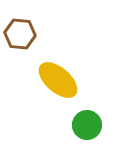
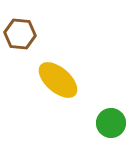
green circle: moved 24 px right, 2 px up
